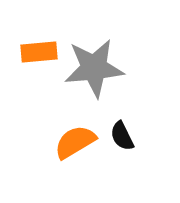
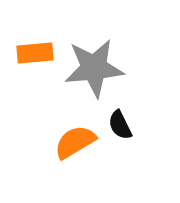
orange rectangle: moved 4 px left, 1 px down
black semicircle: moved 2 px left, 11 px up
